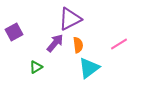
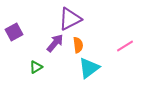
pink line: moved 6 px right, 2 px down
